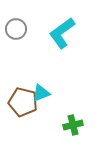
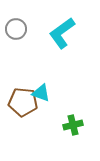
cyan triangle: rotated 42 degrees clockwise
brown pentagon: rotated 8 degrees counterclockwise
